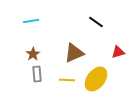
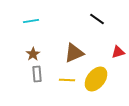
black line: moved 1 px right, 3 px up
